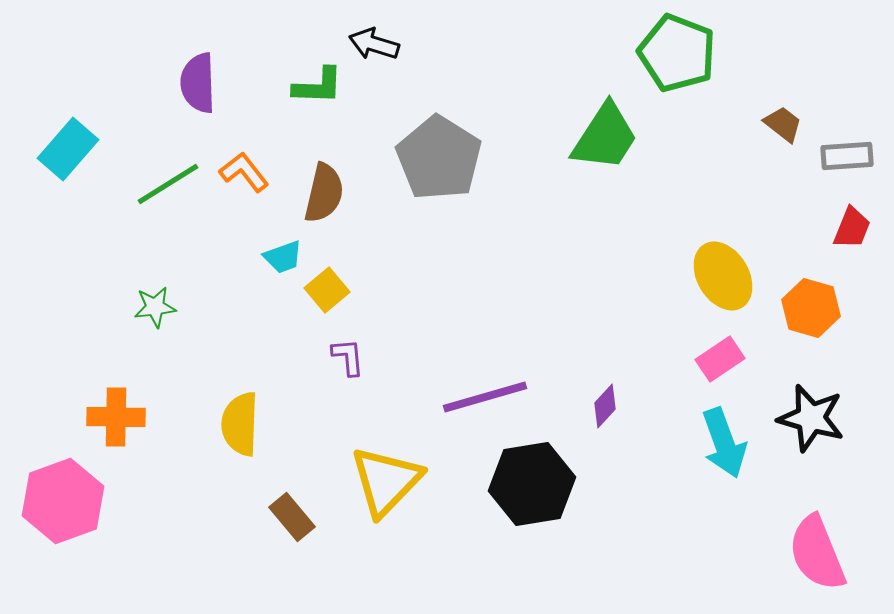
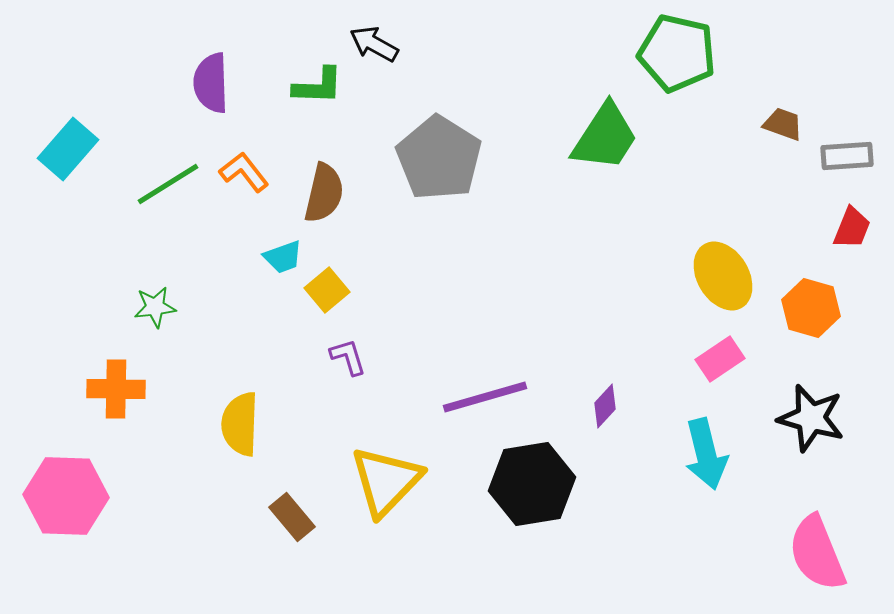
black arrow: rotated 12 degrees clockwise
green pentagon: rotated 8 degrees counterclockwise
purple semicircle: moved 13 px right
brown trapezoid: rotated 18 degrees counterclockwise
purple L-shape: rotated 12 degrees counterclockwise
orange cross: moved 28 px up
cyan arrow: moved 18 px left, 11 px down; rotated 6 degrees clockwise
pink hexagon: moved 3 px right, 5 px up; rotated 22 degrees clockwise
